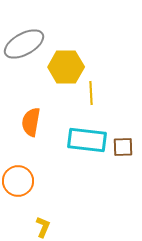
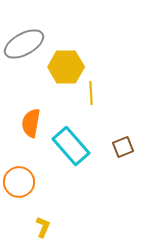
orange semicircle: moved 1 px down
cyan rectangle: moved 16 px left, 6 px down; rotated 42 degrees clockwise
brown square: rotated 20 degrees counterclockwise
orange circle: moved 1 px right, 1 px down
